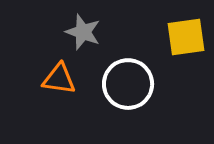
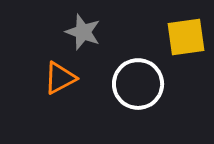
orange triangle: moved 1 px right, 1 px up; rotated 36 degrees counterclockwise
white circle: moved 10 px right
